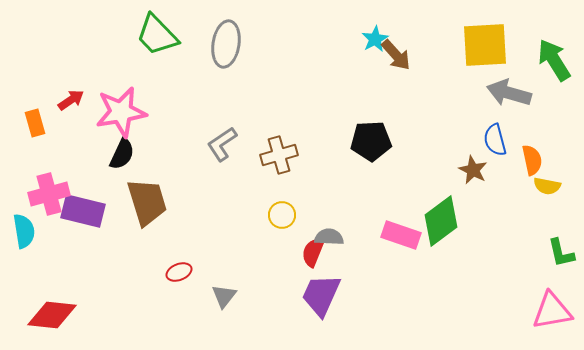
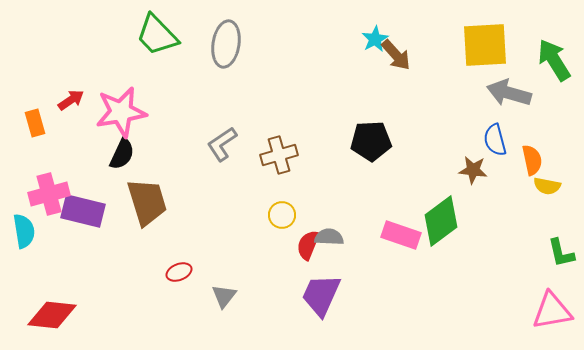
brown star: rotated 20 degrees counterclockwise
red semicircle: moved 5 px left, 7 px up
